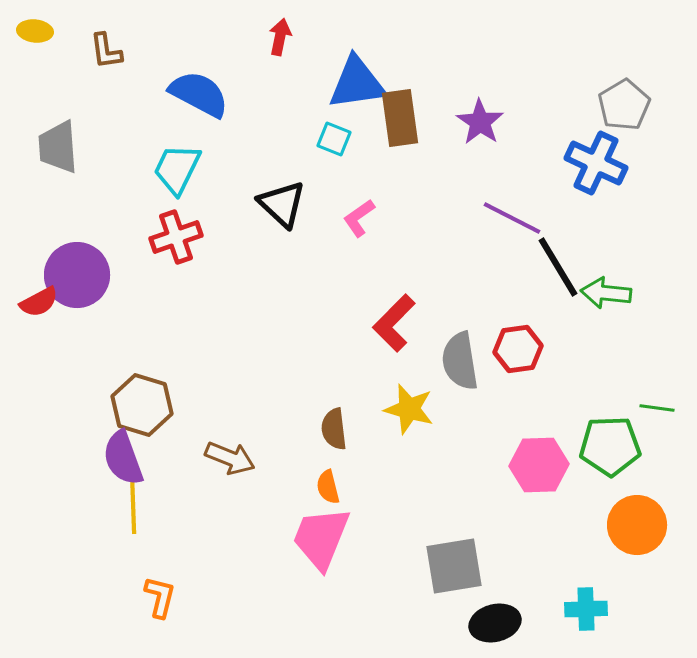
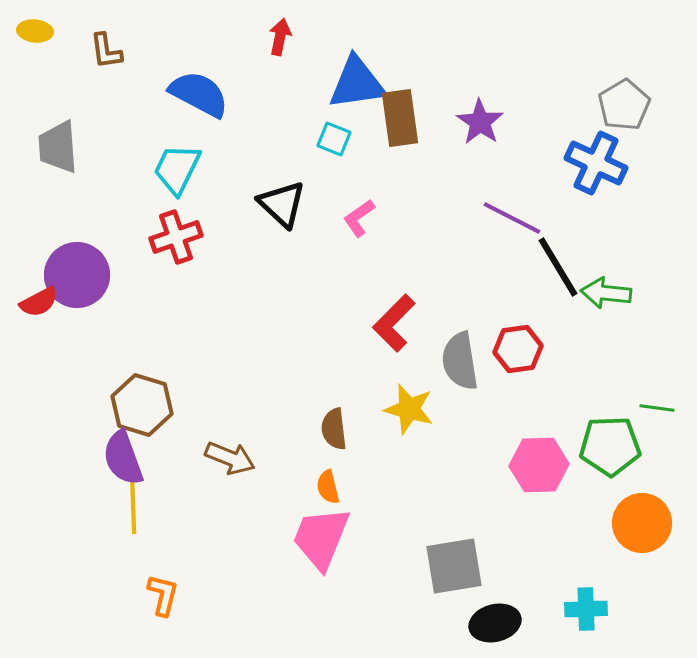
orange circle: moved 5 px right, 2 px up
orange L-shape: moved 3 px right, 2 px up
